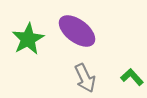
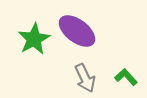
green star: moved 6 px right
green L-shape: moved 6 px left
